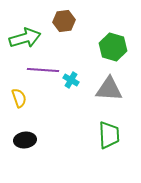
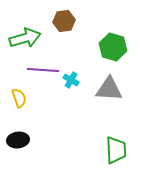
green trapezoid: moved 7 px right, 15 px down
black ellipse: moved 7 px left
